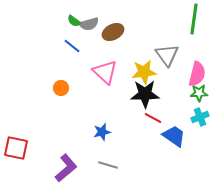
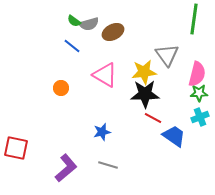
pink triangle: moved 3 px down; rotated 12 degrees counterclockwise
